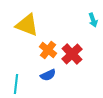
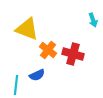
yellow triangle: moved 4 px down
red cross: moved 1 px right; rotated 30 degrees counterclockwise
blue semicircle: moved 11 px left
cyan line: moved 1 px down
